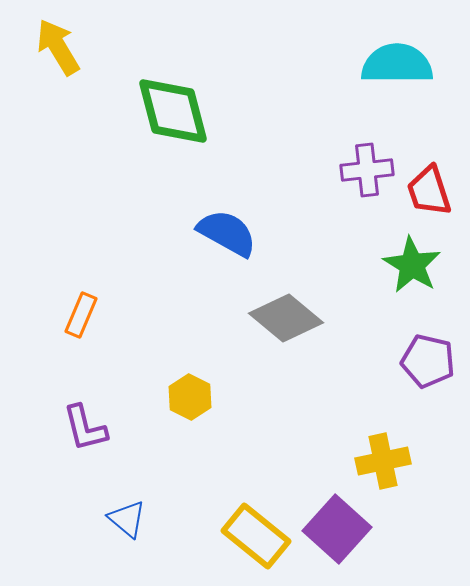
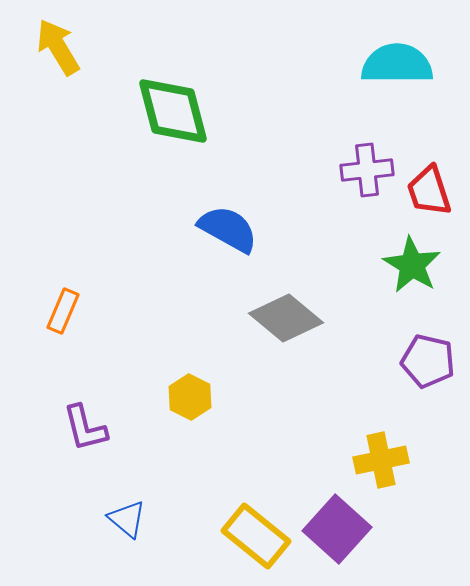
blue semicircle: moved 1 px right, 4 px up
orange rectangle: moved 18 px left, 4 px up
yellow cross: moved 2 px left, 1 px up
